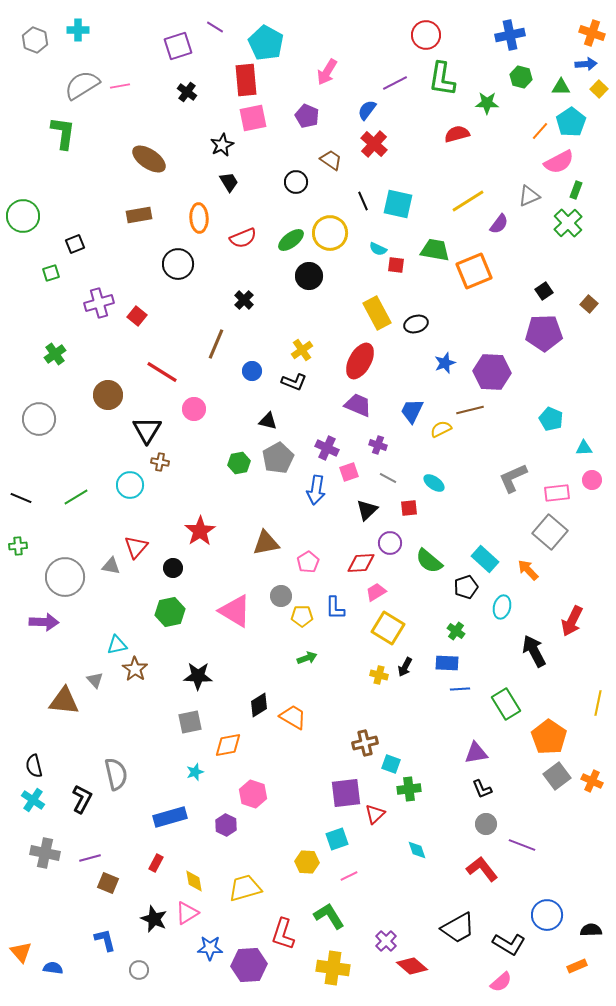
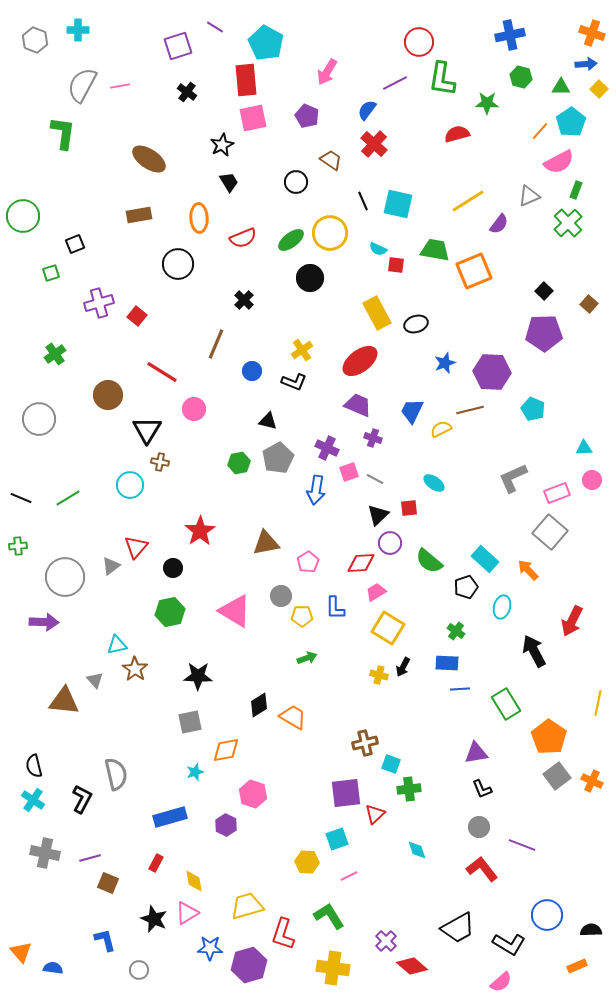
red circle at (426, 35): moved 7 px left, 7 px down
gray semicircle at (82, 85): rotated 30 degrees counterclockwise
black circle at (309, 276): moved 1 px right, 2 px down
black square at (544, 291): rotated 12 degrees counterclockwise
red ellipse at (360, 361): rotated 24 degrees clockwise
cyan pentagon at (551, 419): moved 18 px left, 10 px up
purple cross at (378, 445): moved 5 px left, 7 px up
gray line at (388, 478): moved 13 px left, 1 px down
pink rectangle at (557, 493): rotated 15 degrees counterclockwise
green line at (76, 497): moved 8 px left, 1 px down
black triangle at (367, 510): moved 11 px right, 5 px down
gray triangle at (111, 566): rotated 48 degrees counterclockwise
black arrow at (405, 667): moved 2 px left
orange diamond at (228, 745): moved 2 px left, 5 px down
gray circle at (486, 824): moved 7 px left, 3 px down
yellow trapezoid at (245, 888): moved 2 px right, 18 px down
purple hexagon at (249, 965): rotated 12 degrees counterclockwise
